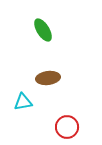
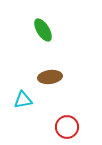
brown ellipse: moved 2 px right, 1 px up
cyan triangle: moved 2 px up
